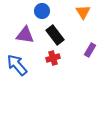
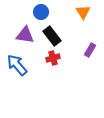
blue circle: moved 1 px left, 1 px down
black rectangle: moved 3 px left, 1 px down
